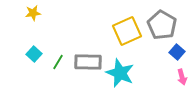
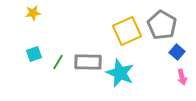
cyan square: rotated 28 degrees clockwise
